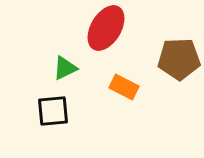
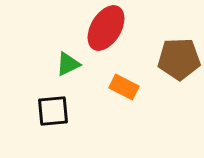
green triangle: moved 3 px right, 4 px up
